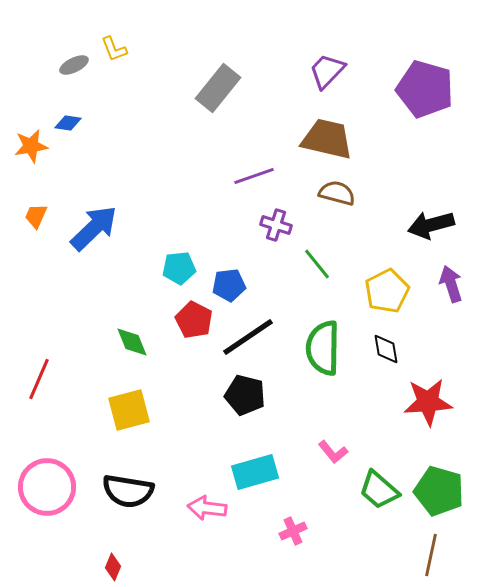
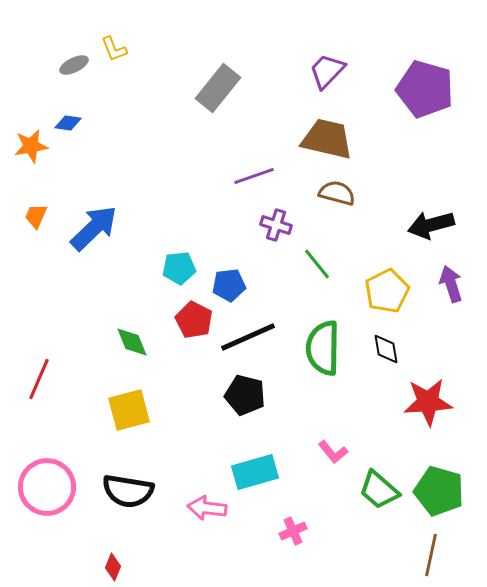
black line: rotated 10 degrees clockwise
